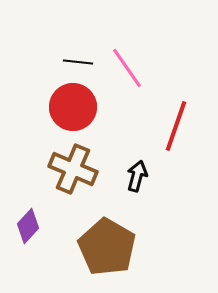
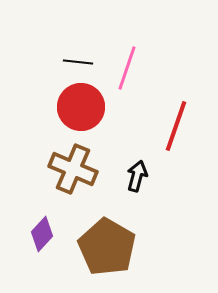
pink line: rotated 54 degrees clockwise
red circle: moved 8 px right
purple diamond: moved 14 px right, 8 px down
